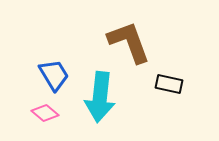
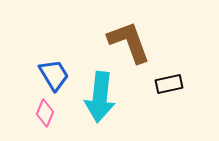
black rectangle: rotated 24 degrees counterclockwise
pink diamond: rotated 72 degrees clockwise
